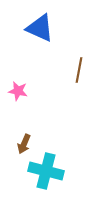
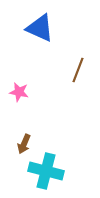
brown line: moved 1 px left; rotated 10 degrees clockwise
pink star: moved 1 px right, 1 px down
